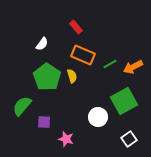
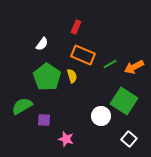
red rectangle: rotated 64 degrees clockwise
orange arrow: moved 1 px right
green square: rotated 28 degrees counterclockwise
green semicircle: rotated 20 degrees clockwise
white circle: moved 3 px right, 1 px up
purple square: moved 2 px up
white square: rotated 14 degrees counterclockwise
